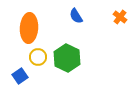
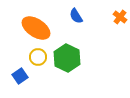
orange ellipse: moved 7 px right; rotated 60 degrees counterclockwise
